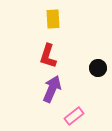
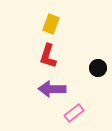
yellow rectangle: moved 2 px left, 5 px down; rotated 24 degrees clockwise
purple arrow: rotated 112 degrees counterclockwise
pink rectangle: moved 3 px up
